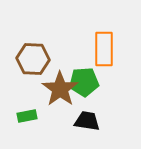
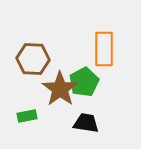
green pentagon: rotated 24 degrees counterclockwise
black trapezoid: moved 1 px left, 2 px down
